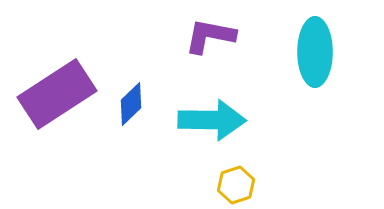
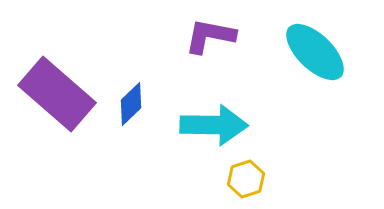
cyan ellipse: rotated 46 degrees counterclockwise
purple rectangle: rotated 74 degrees clockwise
cyan arrow: moved 2 px right, 5 px down
yellow hexagon: moved 10 px right, 6 px up
